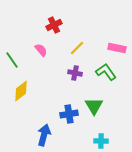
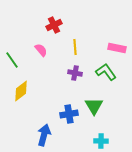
yellow line: moved 2 px left, 1 px up; rotated 49 degrees counterclockwise
